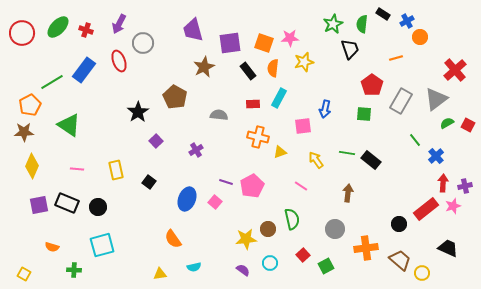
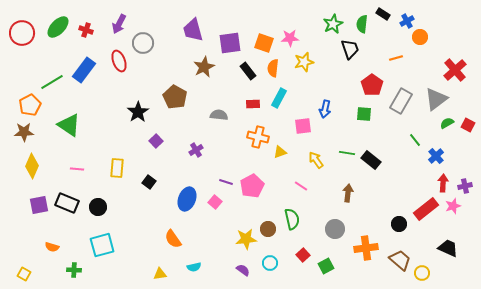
yellow rectangle at (116, 170): moved 1 px right, 2 px up; rotated 18 degrees clockwise
